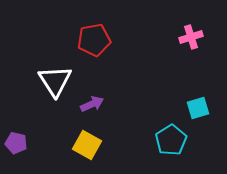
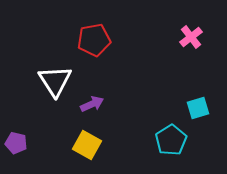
pink cross: rotated 20 degrees counterclockwise
